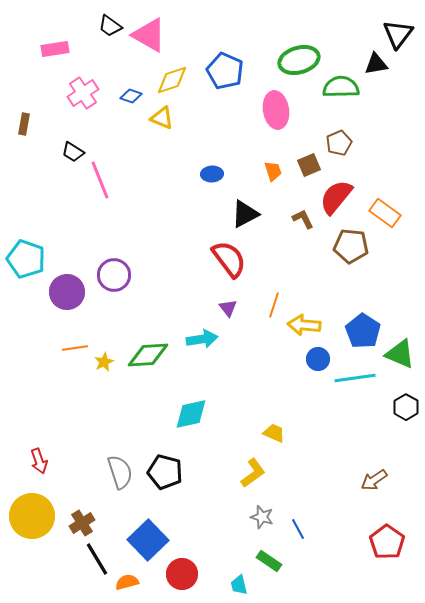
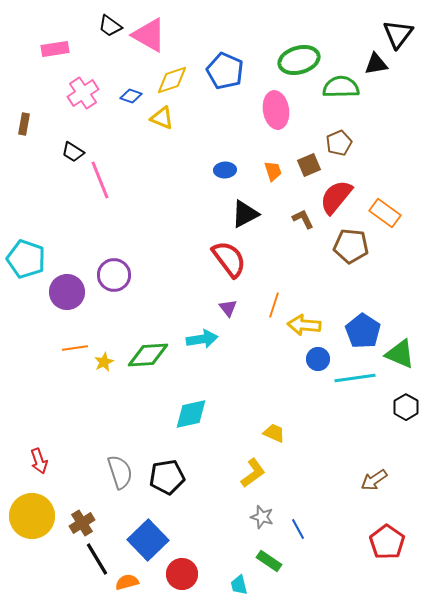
blue ellipse at (212, 174): moved 13 px right, 4 px up
black pentagon at (165, 472): moved 2 px right, 5 px down; rotated 24 degrees counterclockwise
